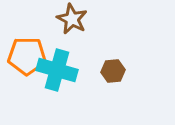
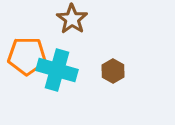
brown star: rotated 8 degrees clockwise
brown hexagon: rotated 25 degrees counterclockwise
